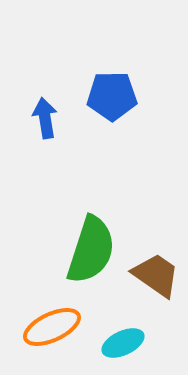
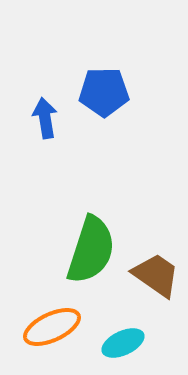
blue pentagon: moved 8 px left, 4 px up
